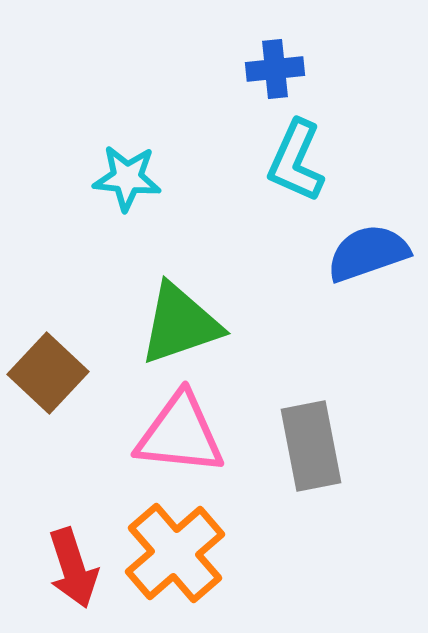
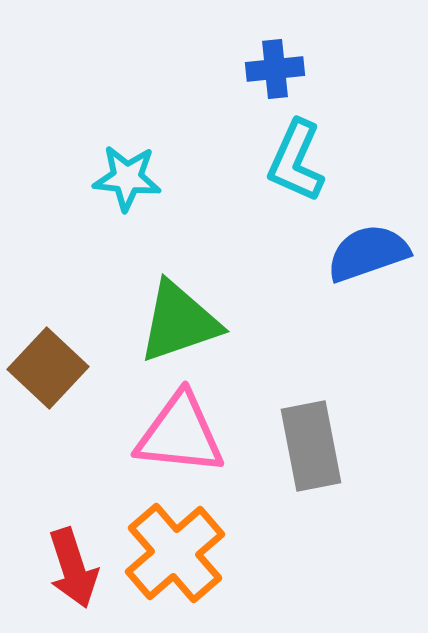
green triangle: moved 1 px left, 2 px up
brown square: moved 5 px up
